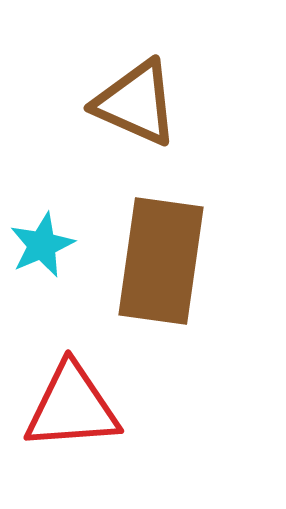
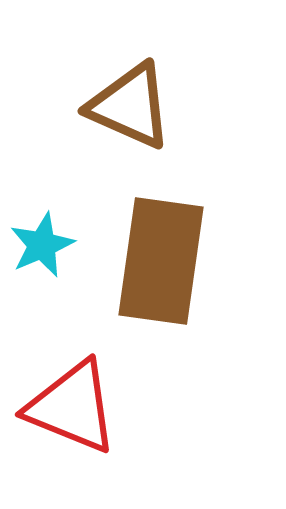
brown triangle: moved 6 px left, 3 px down
red triangle: rotated 26 degrees clockwise
